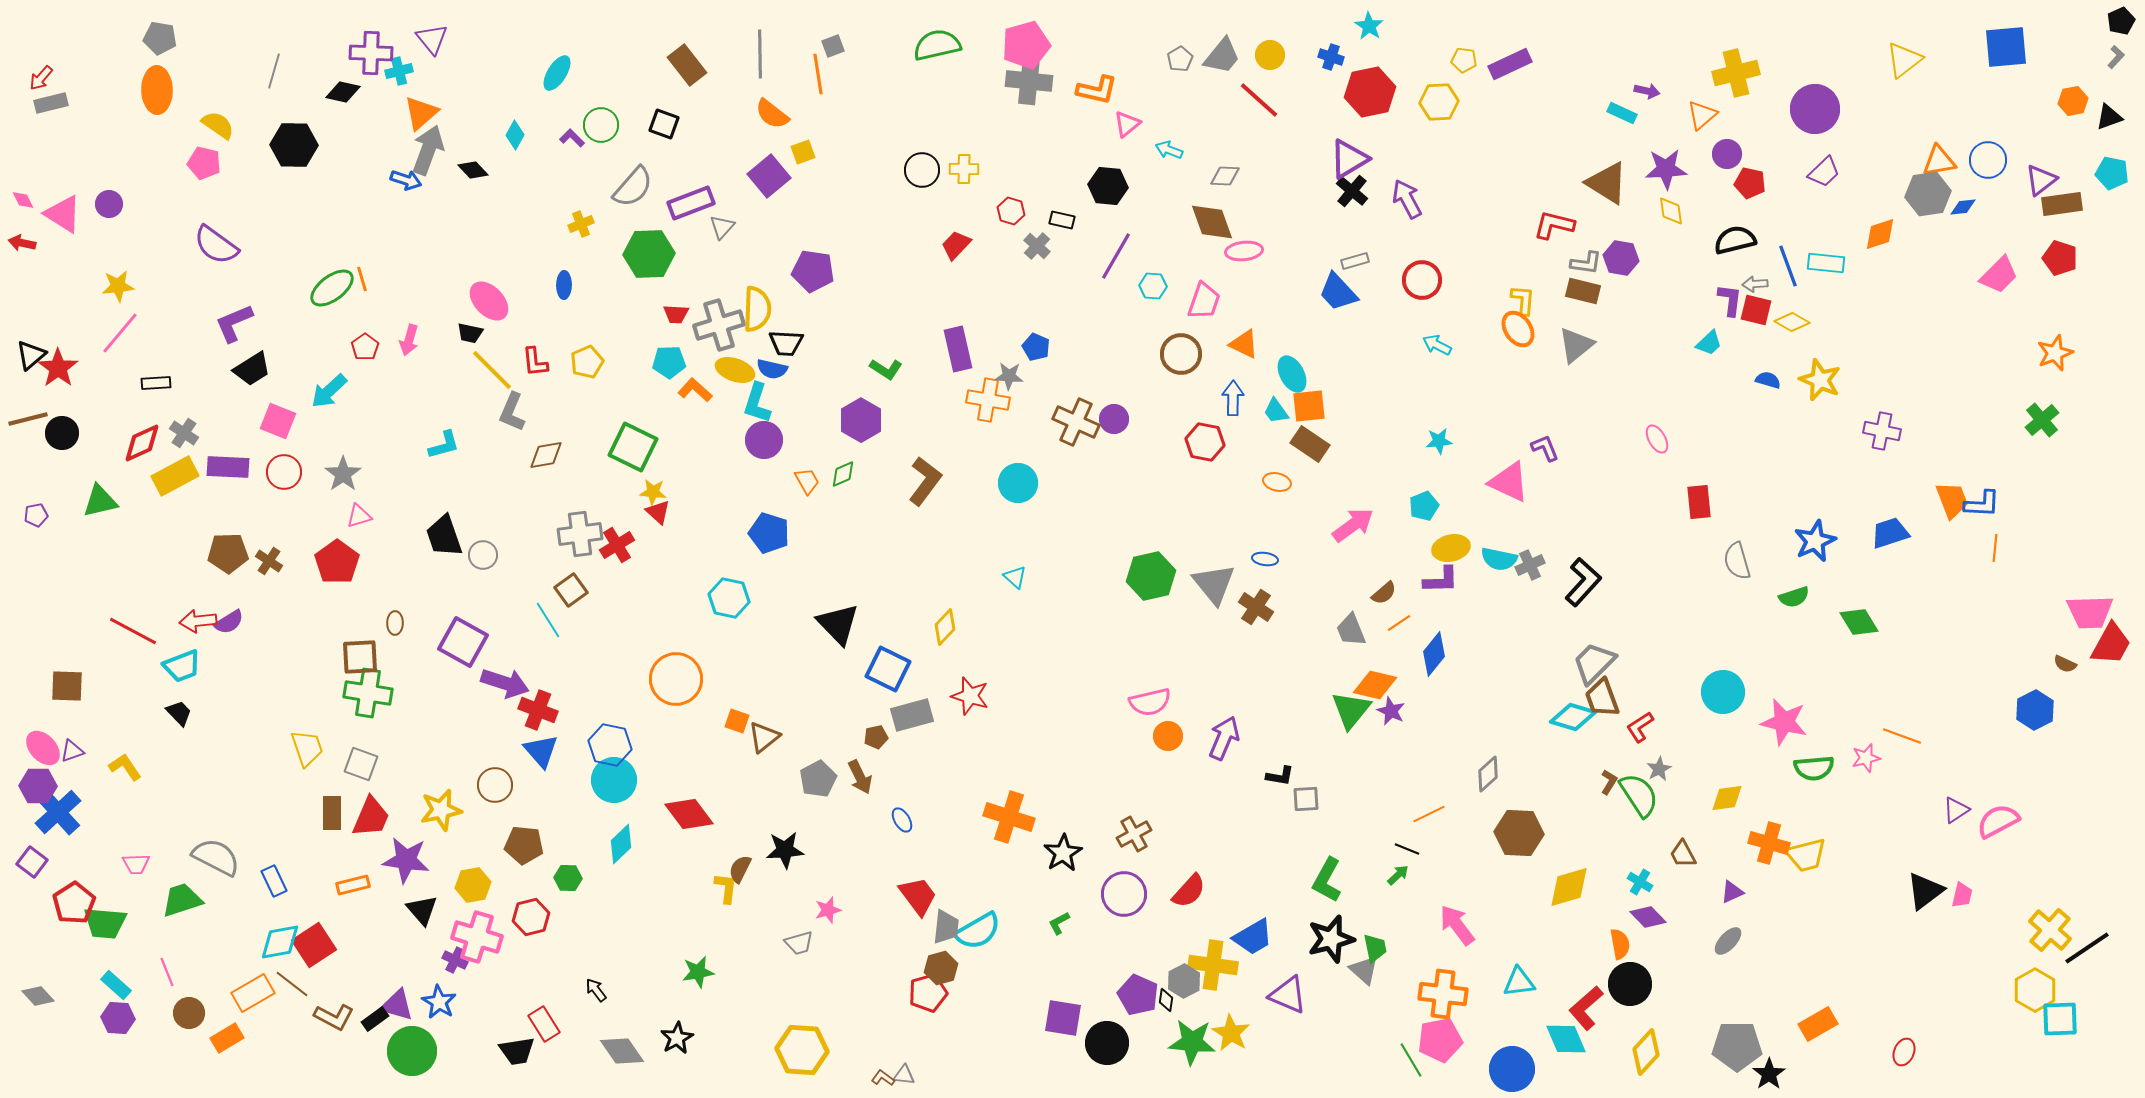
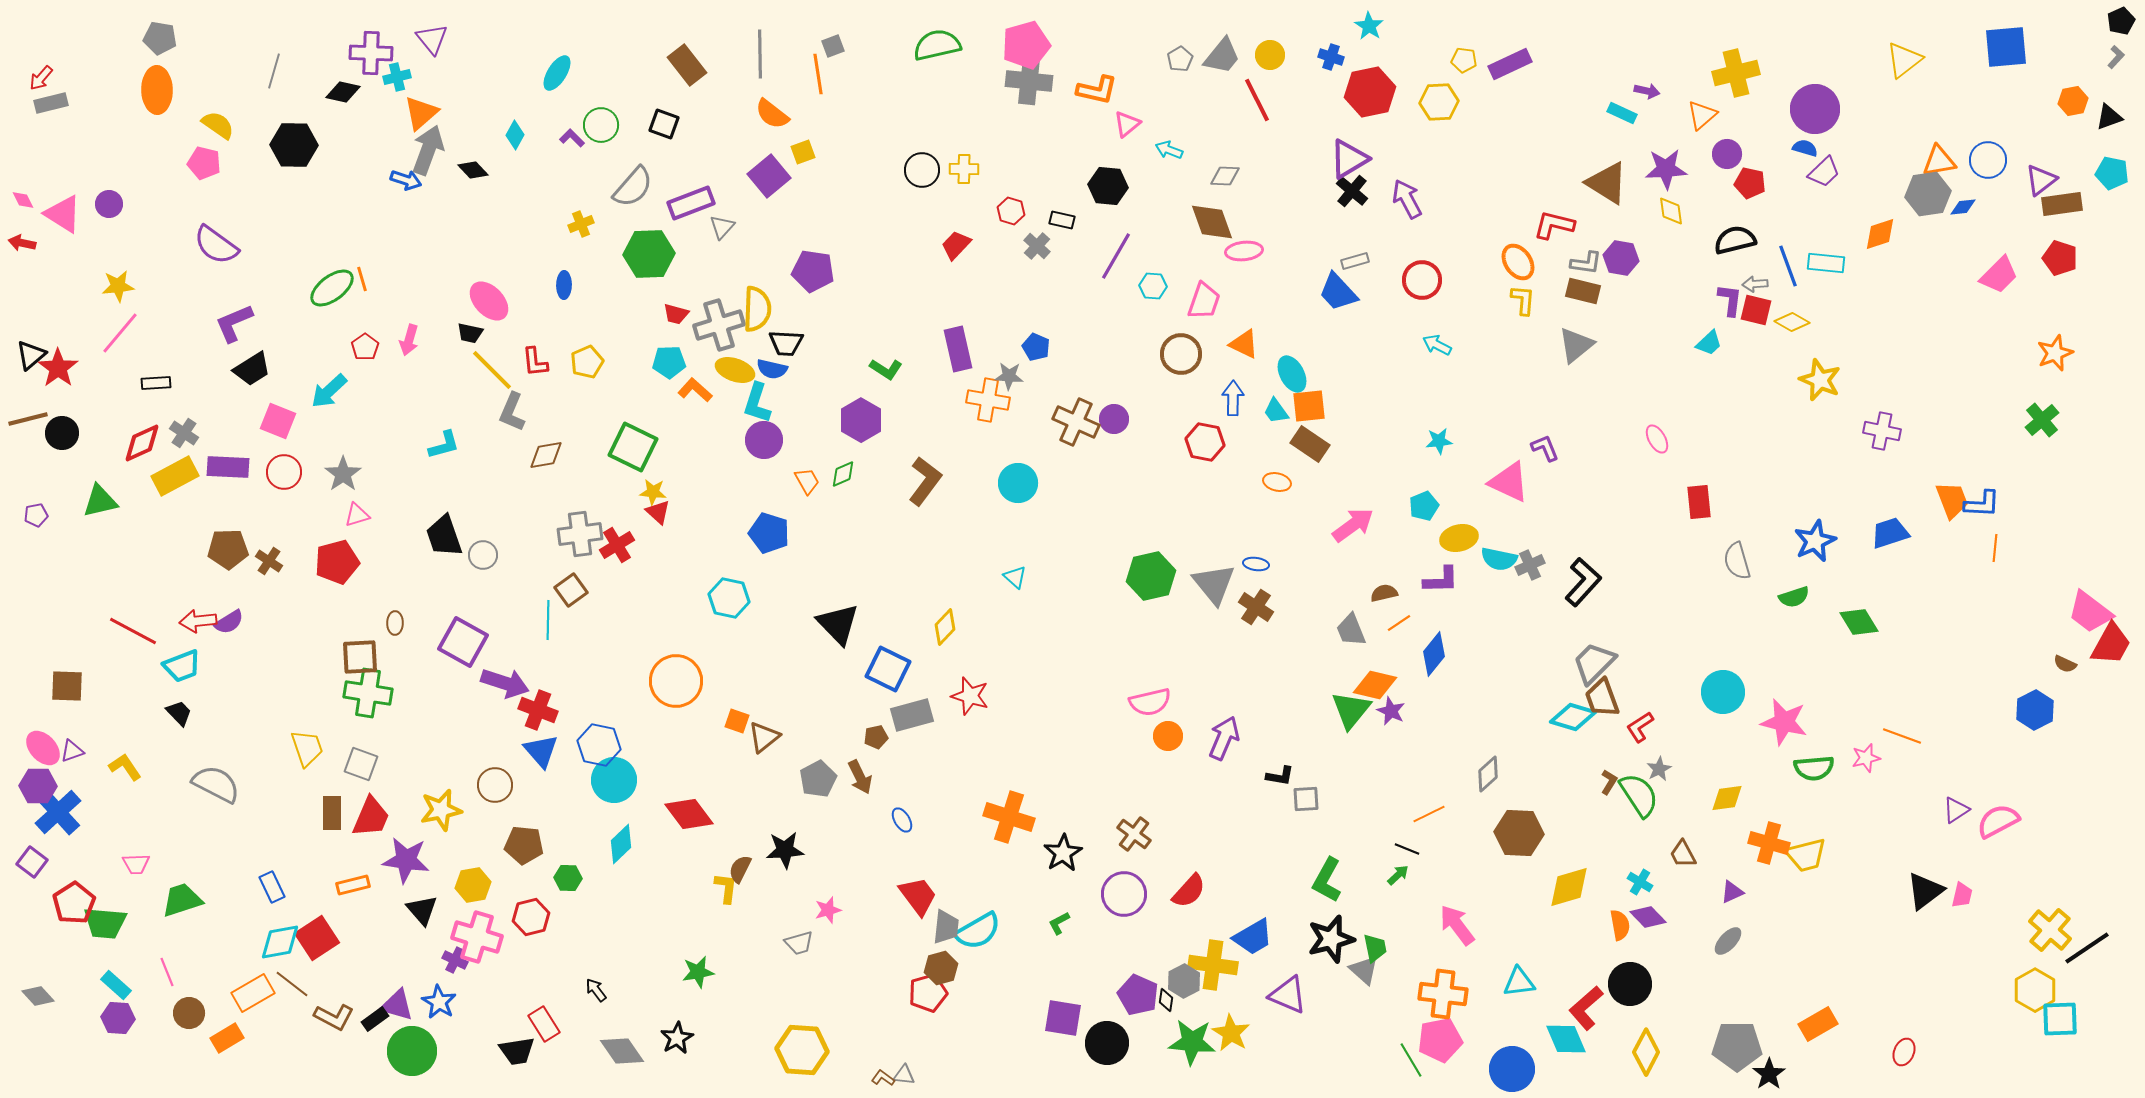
cyan cross at (399, 71): moved 2 px left, 6 px down
red line at (1259, 100): moved 2 px left; rotated 21 degrees clockwise
red trapezoid at (676, 314): rotated 12 degrees clockwise
orange ellipse at (1518, 329): moved 67 px up
blue semicircle at (1768, 380): moved 37 px right, 232 px up
pink triangle at (359, 516): moved 2 px left, 1 px up
yellow ellipse at (1451, 548): moved 8 px right, 10 px up
brown pentagon at (228, 553): moved 4 px up
blue ellipse at (1265, 559): moved 9 px left, 5 px down
red pentagon at (337, 562): rotated 21 degrees clockwise
brown semicircle at (1384, 593): rotated 152 degrees counterclockwise
pink trapezoid at (2090, 612): rotated 39 degrees clockwise
cyan line at (548, 620): rotated 33 degrees clockwise
orange circle at (676, 679): moved 2 px down
blue hexagon at (610, 745): moved 11 px left
brown cross at (1134, 834): rotated 24 degrees counterclockwise
gray semicircle at (216, 857): moved 73 px up
blue rectangle at (274, 881): moved 2 px left, 6 px down
orange semicircle at (1620, 944): moved 19 px up
red square at (314, 945): moved 3 px right, 7 px up
yellow diamond at (1646, 1052): rotated 15 degrees counterclockwise
